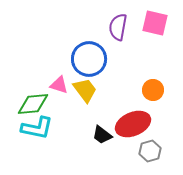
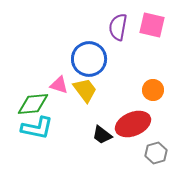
pink square: moved 3 px left, 2 px down
gray hexagon: moved 6 px right, 2 px down
